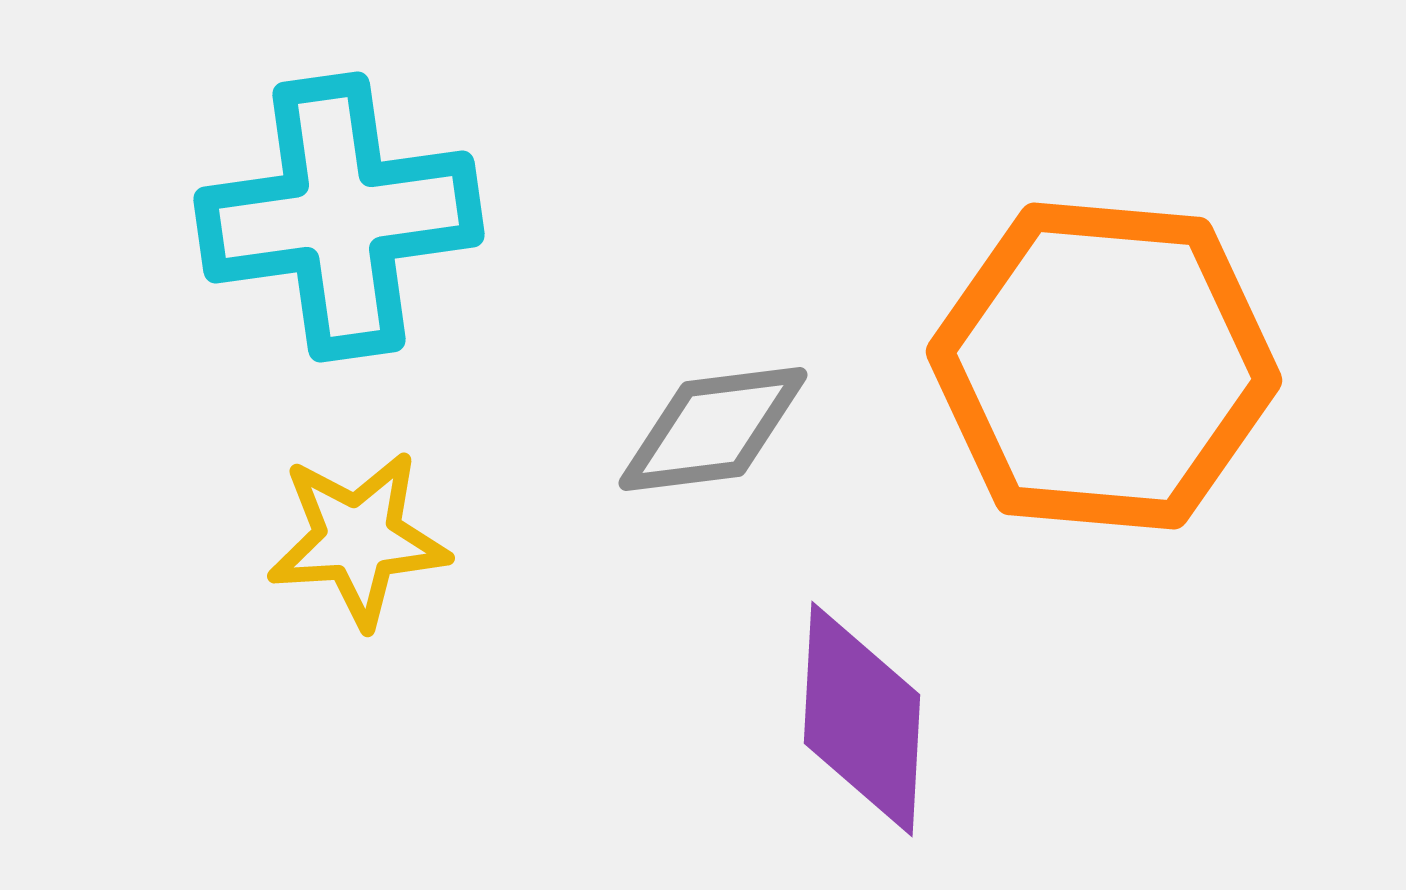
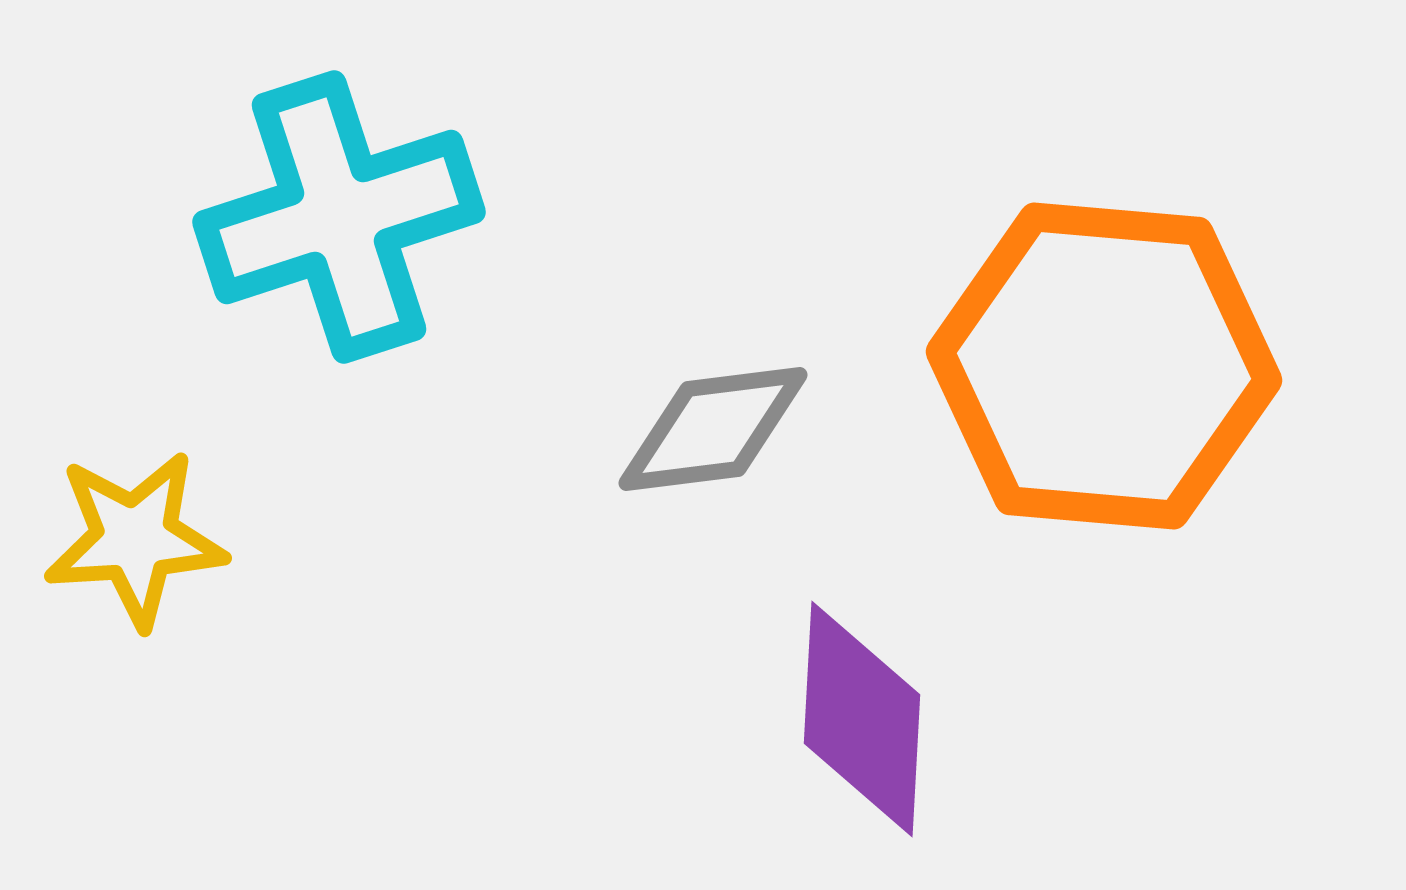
cyan cross: rotated 10 degrees counterclockwise
yellow star: moved 223 px left
